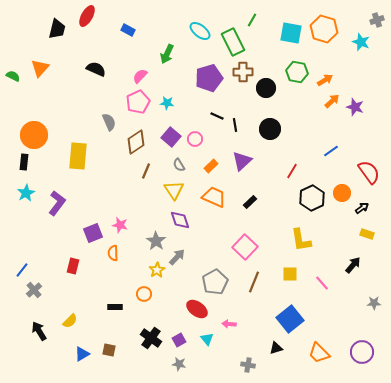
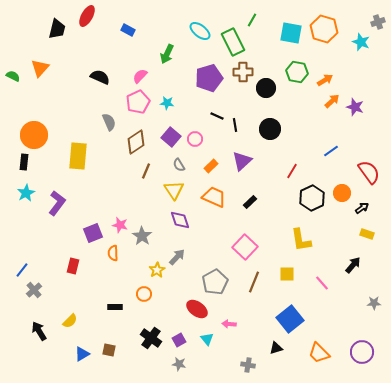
gray cross at (377, 20): moved 1 px right, 2 px down
black semicircle at (96, 69): moved 4 px right, 8 px down
gray star at (156, 241): moved 14 px left, 5 px up
yellow square at (290, 274): moved 3 px left
